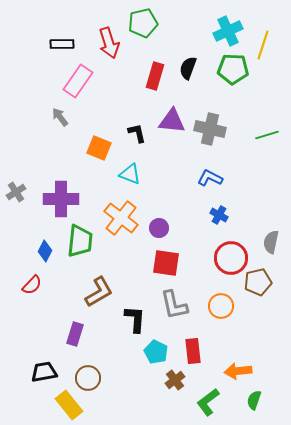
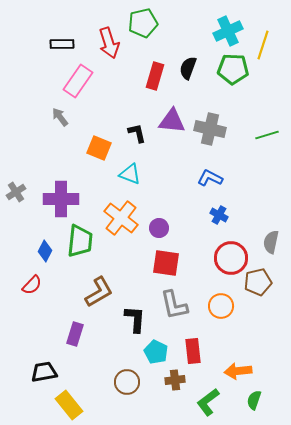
brown circle at (88, 378): moved 39 px right, 4 px down
brown cross at (175, 380): rotated 30 degrees clockwise
